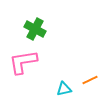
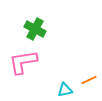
orange line: moved 1 px left
cyan triangle: moved 1 px right, 1 px down
